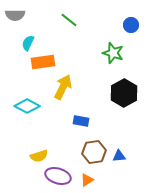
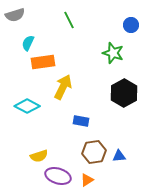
gray semicircle: rotated 18 degrees counterclockwise
green line: rotated 24 degrees clockwise
